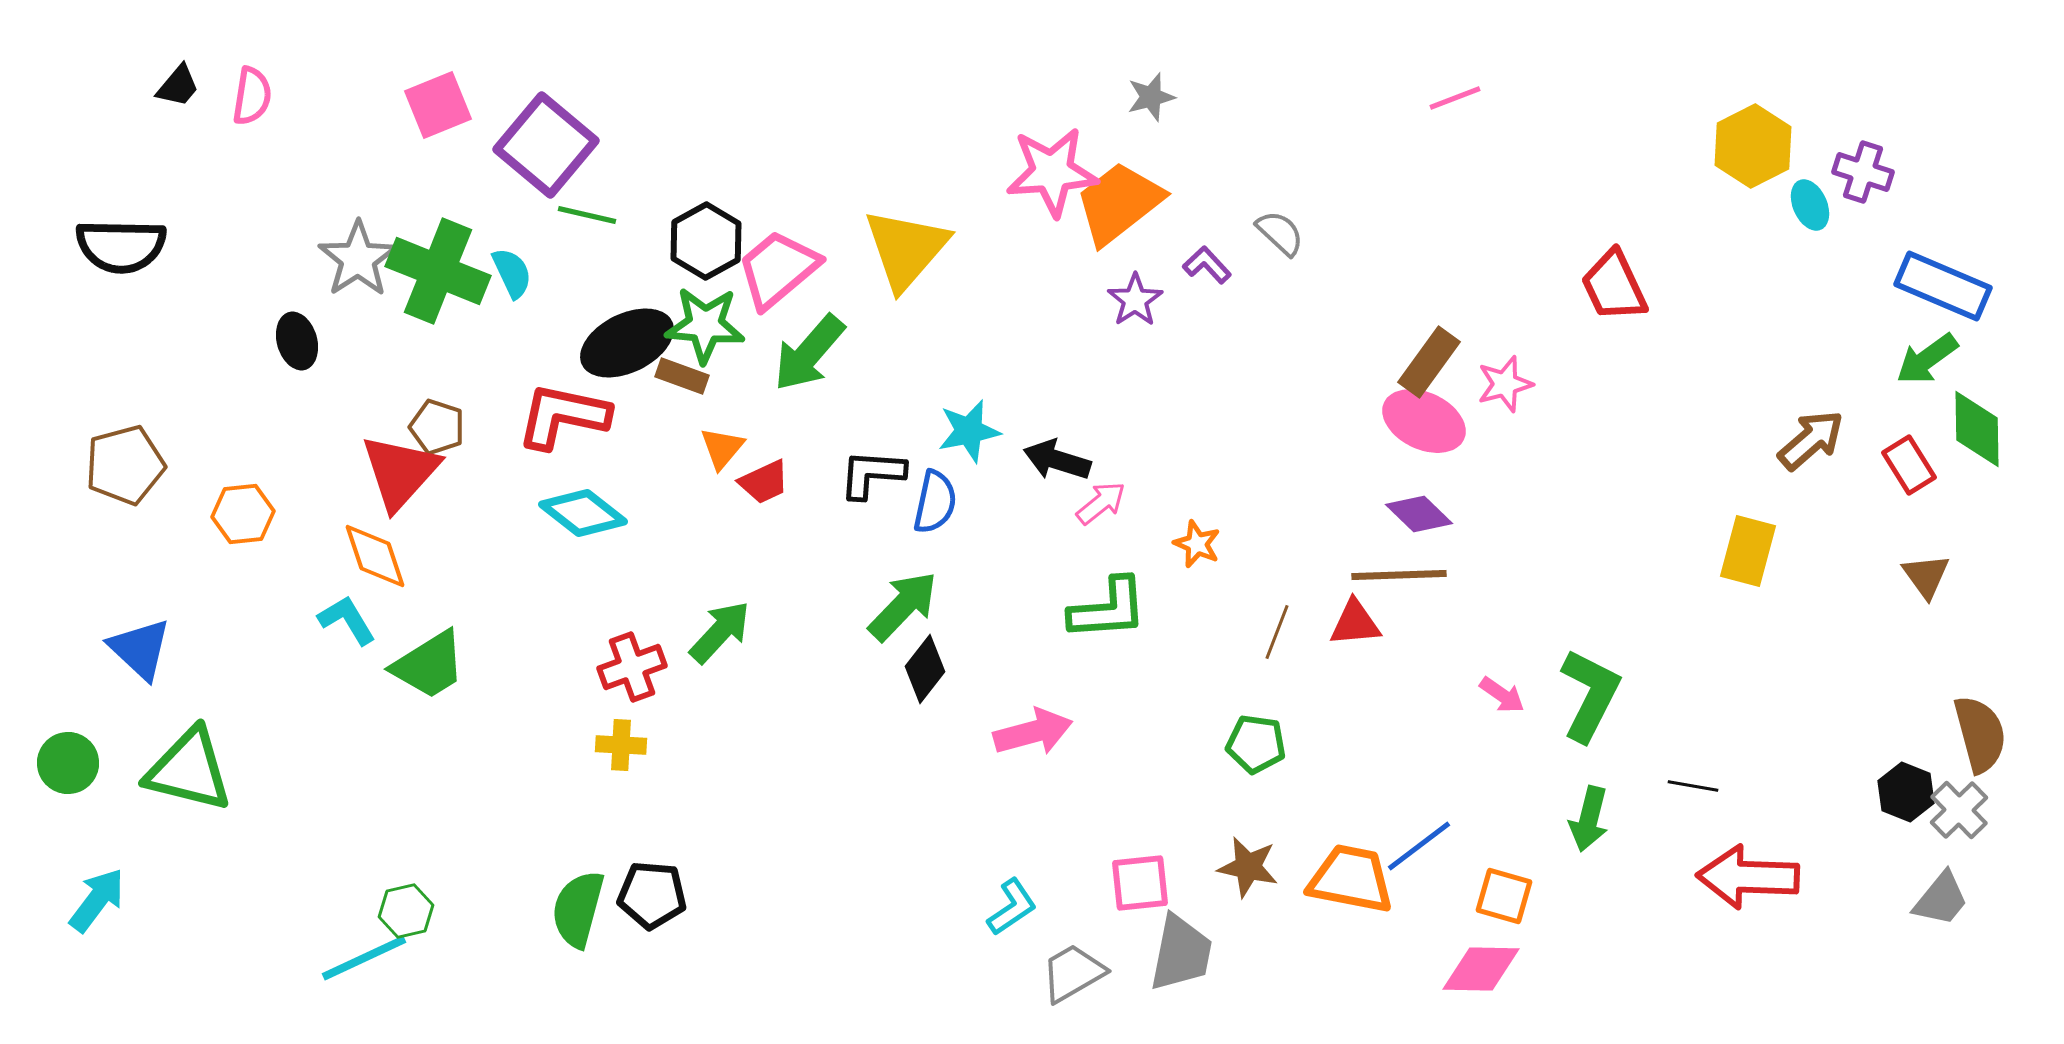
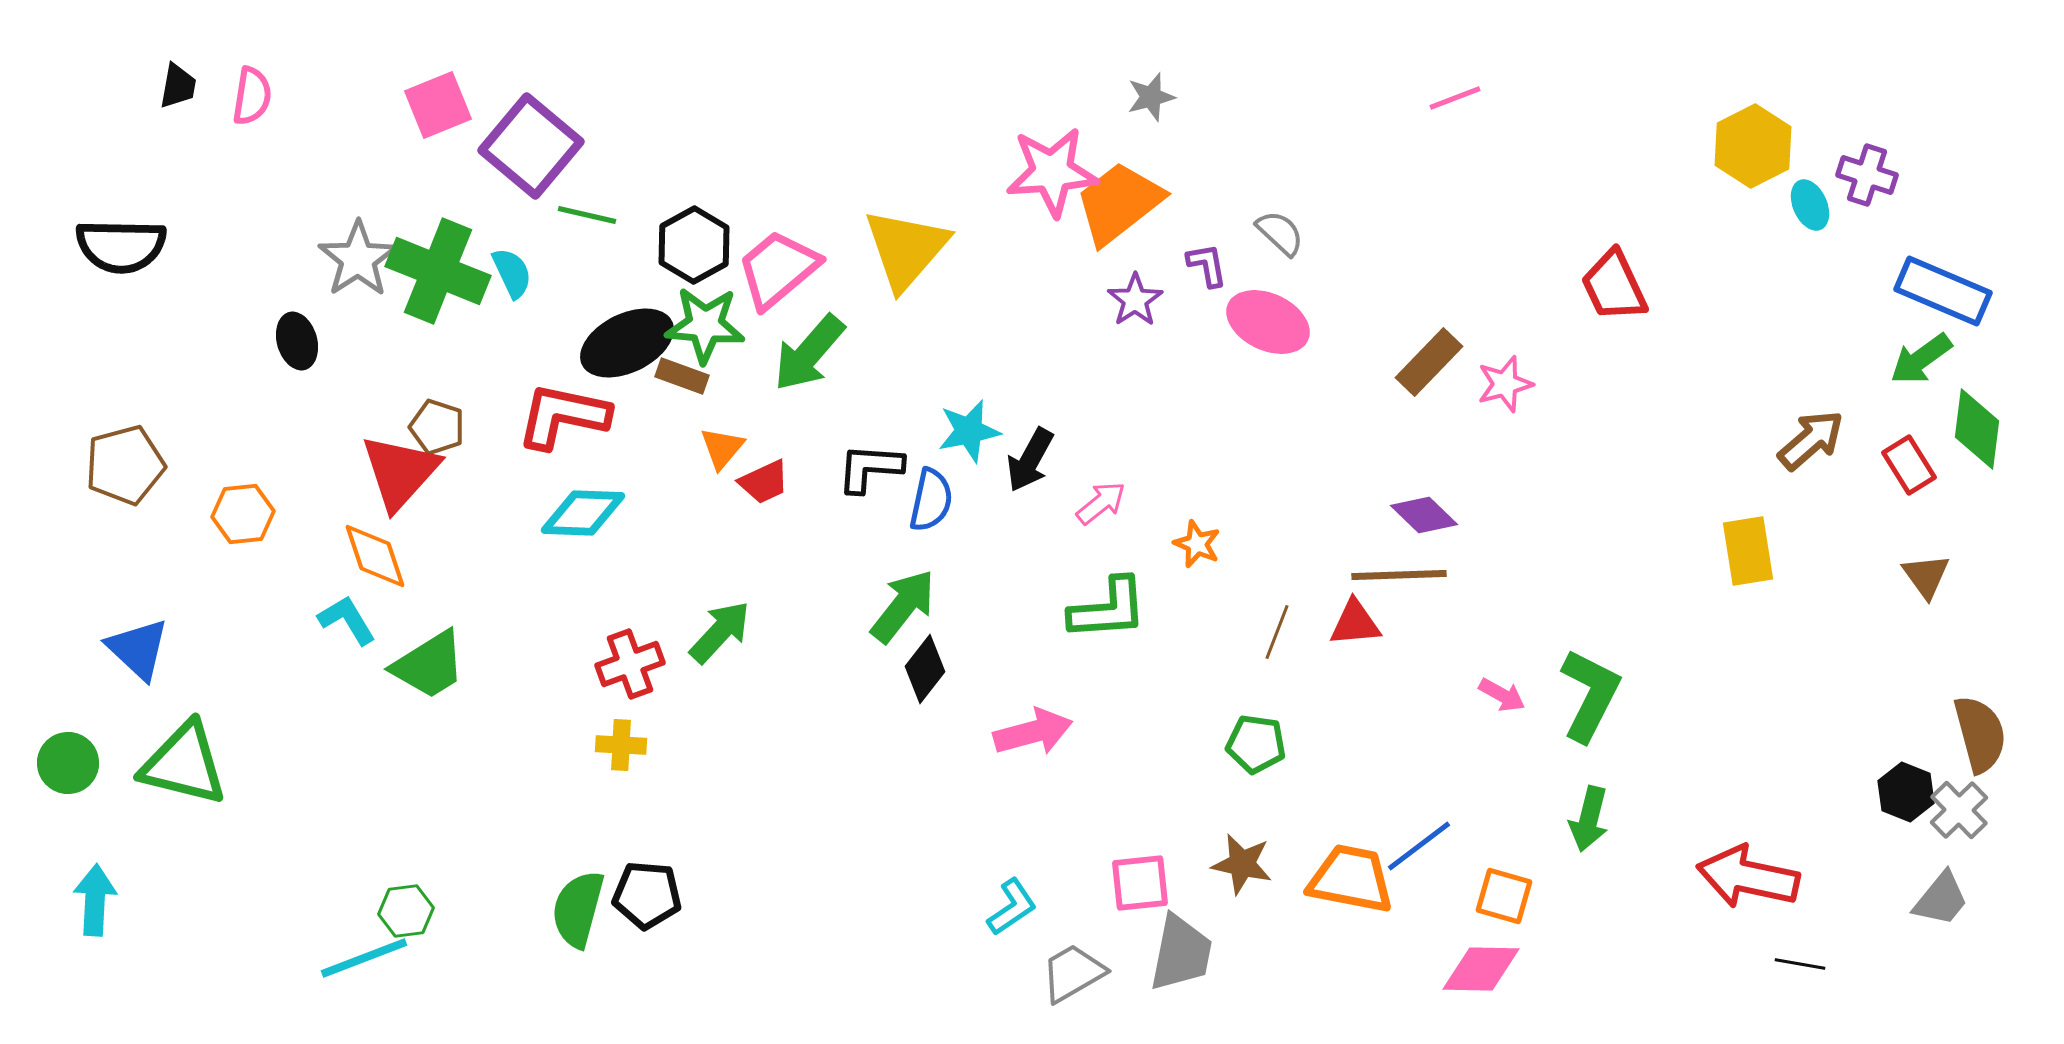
black trapezoid at (178, 86): rotated 30 degrees counterclockwise
purple square at (546, 145): moved 15 px left, 1 px down
purple cross at (1863, 172): moved 4 px right, 3 px down
black hexagon at (706, 241): moved 12 px left, 4 px down
purple L-shape at (1207, 265): rotated 33 degrees clockwise
blue rectangle at (1943, 286): moved 5 px down
green arrow at (1927, 359): moved 6 px left
brown rectangle at (1429, 362): rotated 8 degrees clockwise
pink ellipse at (1424, 421): moved 156 px left, 99 px up
green diamond at (1977, 429): rotated 8 degrees clockwise
black arrow at (1057, 460): moved 27 px left; rotated 78 degrees counterclockwise
black L-shape at (872, 474): moved 2 px left, 6 px up
blue semicircle at (935, 502): moved 4 px left, 2 px up
cyan diamond at (583, 513): rotated 36 degrees counterclockwise
purple diamond at (1419, 514): moved 5 px right, 1 px down
yellow rectangle at (1748, 551): rotated 24 degrees counterclockwise
green arrow at (903, 606): rotated 6 degrees counterclockwise
blue triangle at (140, 649): moved 2 px left
red cross at (632, 667): moved 2 px left, 3 px up
pink arrow at (1502, 695): rotated 6 degrees counterclockwise
green triangle at (189, 770): moved 5 px left, 6 px up
black line at (1693, 786): moved 107 px right, 178 px down
brown star at (1248, 867): moved 6 px left, 3 px up
red arrow at (1748, 877): rotated 10 degrees clockwise
black pentagon at (652, 895): moved 5 px left
cyan arrow at (97, 900): moved 2 px left; rotated 34 degrees counterclockwise
green hexagon at (406, 911): rotated 6 degrees clockwise
cyan line at (364, 958): rotated 4 degrees clockwise
